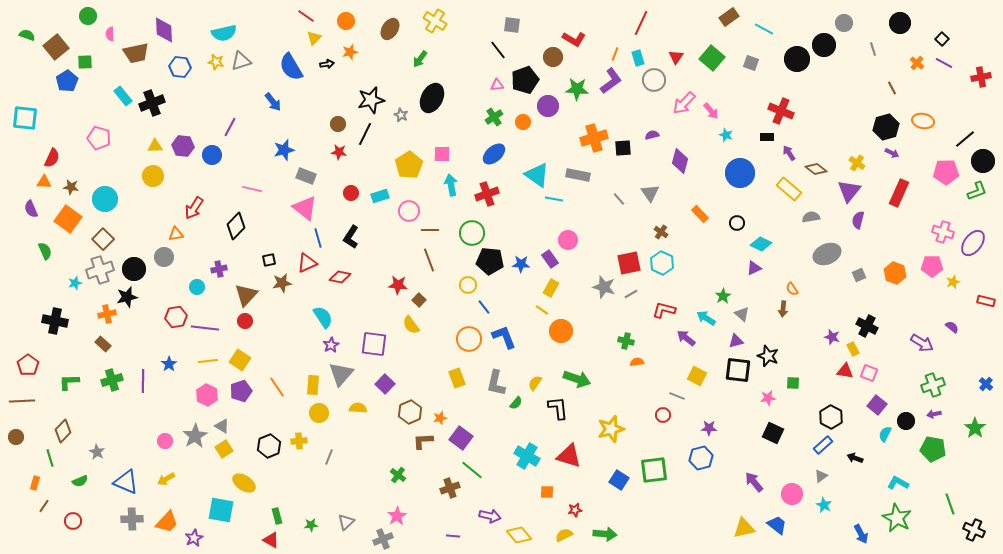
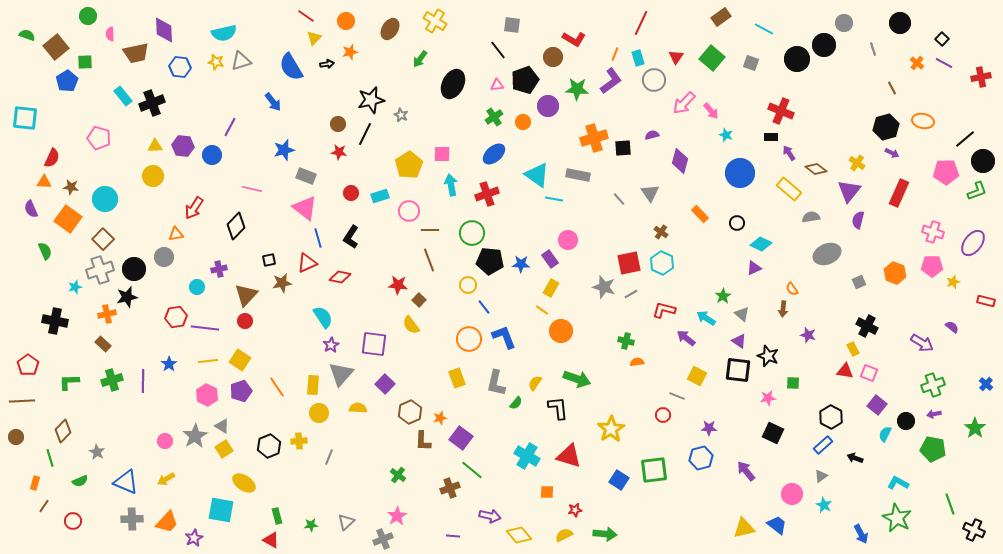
brown rectangle at (729, 17): moved 8 px left
black ellipse at (432, 98): moved 21 px right, 14 px up
black rectangle at (767, 137): moved 4 px right
pink cross at (943, 232): moved 10 px left
gray square at (859, 275): moved 7 px down
cyan star at (75, 283): moved 4 px down
purple star at (832, 337): moved 24 px left, 2 px up
purple triangle at (736, 341): moved 3 px right; rotated 49 degrees clockwise
yellow star at (611, 429): rotated 16 degrees counterclockwise
brown L-shape at (423, 441): rotated 85 degrees counterclockwise
purple arrow at (754, 482): moved 8 px left, 11 px up
